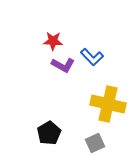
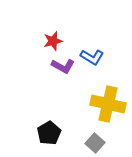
red star: rotated 18 degrees counterclockwise
blue L-shape: rotated 15 degrees counterclockwise
purple L-shape: moved 1 px down
gray square: rotated 24 degrees counterclockwise
